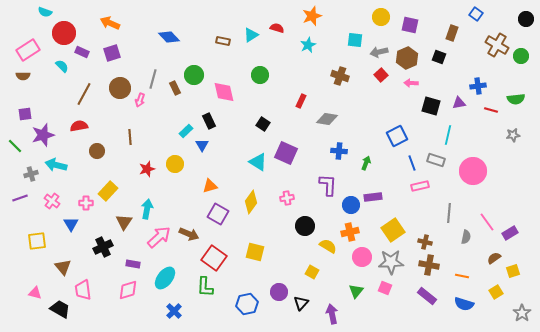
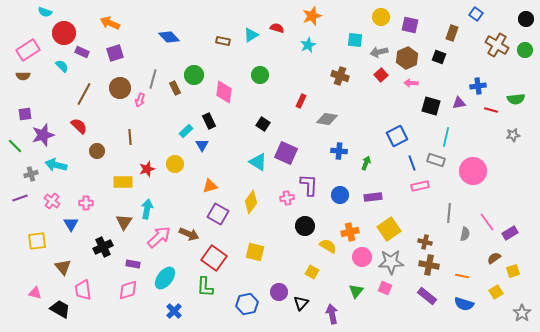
purple square at (112, 53): moved 3 px right
green circle at (521, 56): moved 4 px right, 6 px up
pink diamond at (224, 92): rotated 20 degrees clockwise
red semicircle at (79, 126): rotated 54 degrees clockwise
cyan line at (448, 135): moved 2 px left, 2 px down
purple L-shape at (328, 185): moved 19 px left
yellow rectangle at (108, 191): moved 15 px right, 9 px up; rotated 48 degrees clockwise
blue circle at (351, 205): moved 11 px left, 10 px up
yellow square at (393, 230): moved 4 px left, 1 px up
gray semicircle at (466, 237): moved 1 px left, 3 px up
